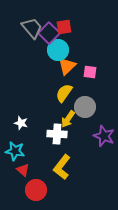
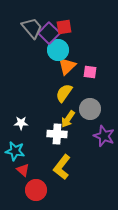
gray circle: moved 5 px right, 2 px down
white star: rotated 16 degrees counterclockwise
